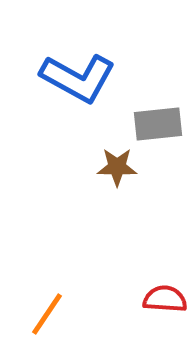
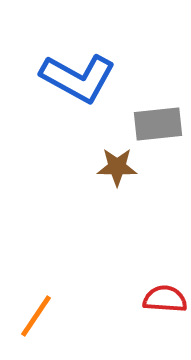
orange line: moved 11 px left, 2 px down
